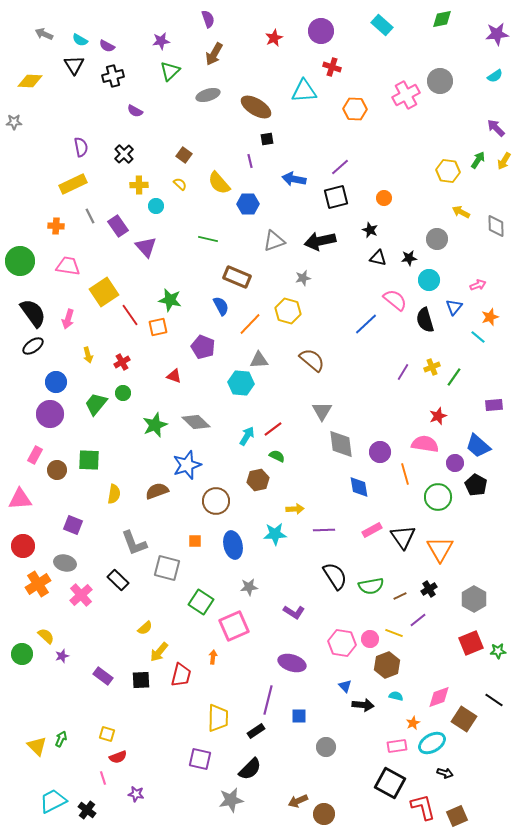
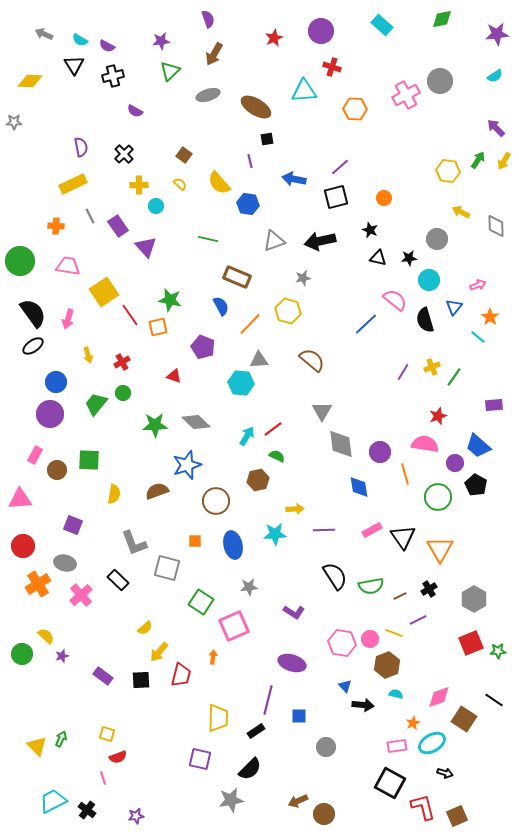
blue hexagon at (248, 204): rotated 10 degrees clockwise
orange star at (490, 317): rotated 18 degrees counterclockwise
green star at (155, 425): rotated 20 degrees clockwise
purple line at (418, 620): rotated 12 degrees clockwise
cyan semicircle at (396, 696): moved 2 px up
purple star at (136, 794): moved 22 px down; rotated 21 degrees counterclockwise
